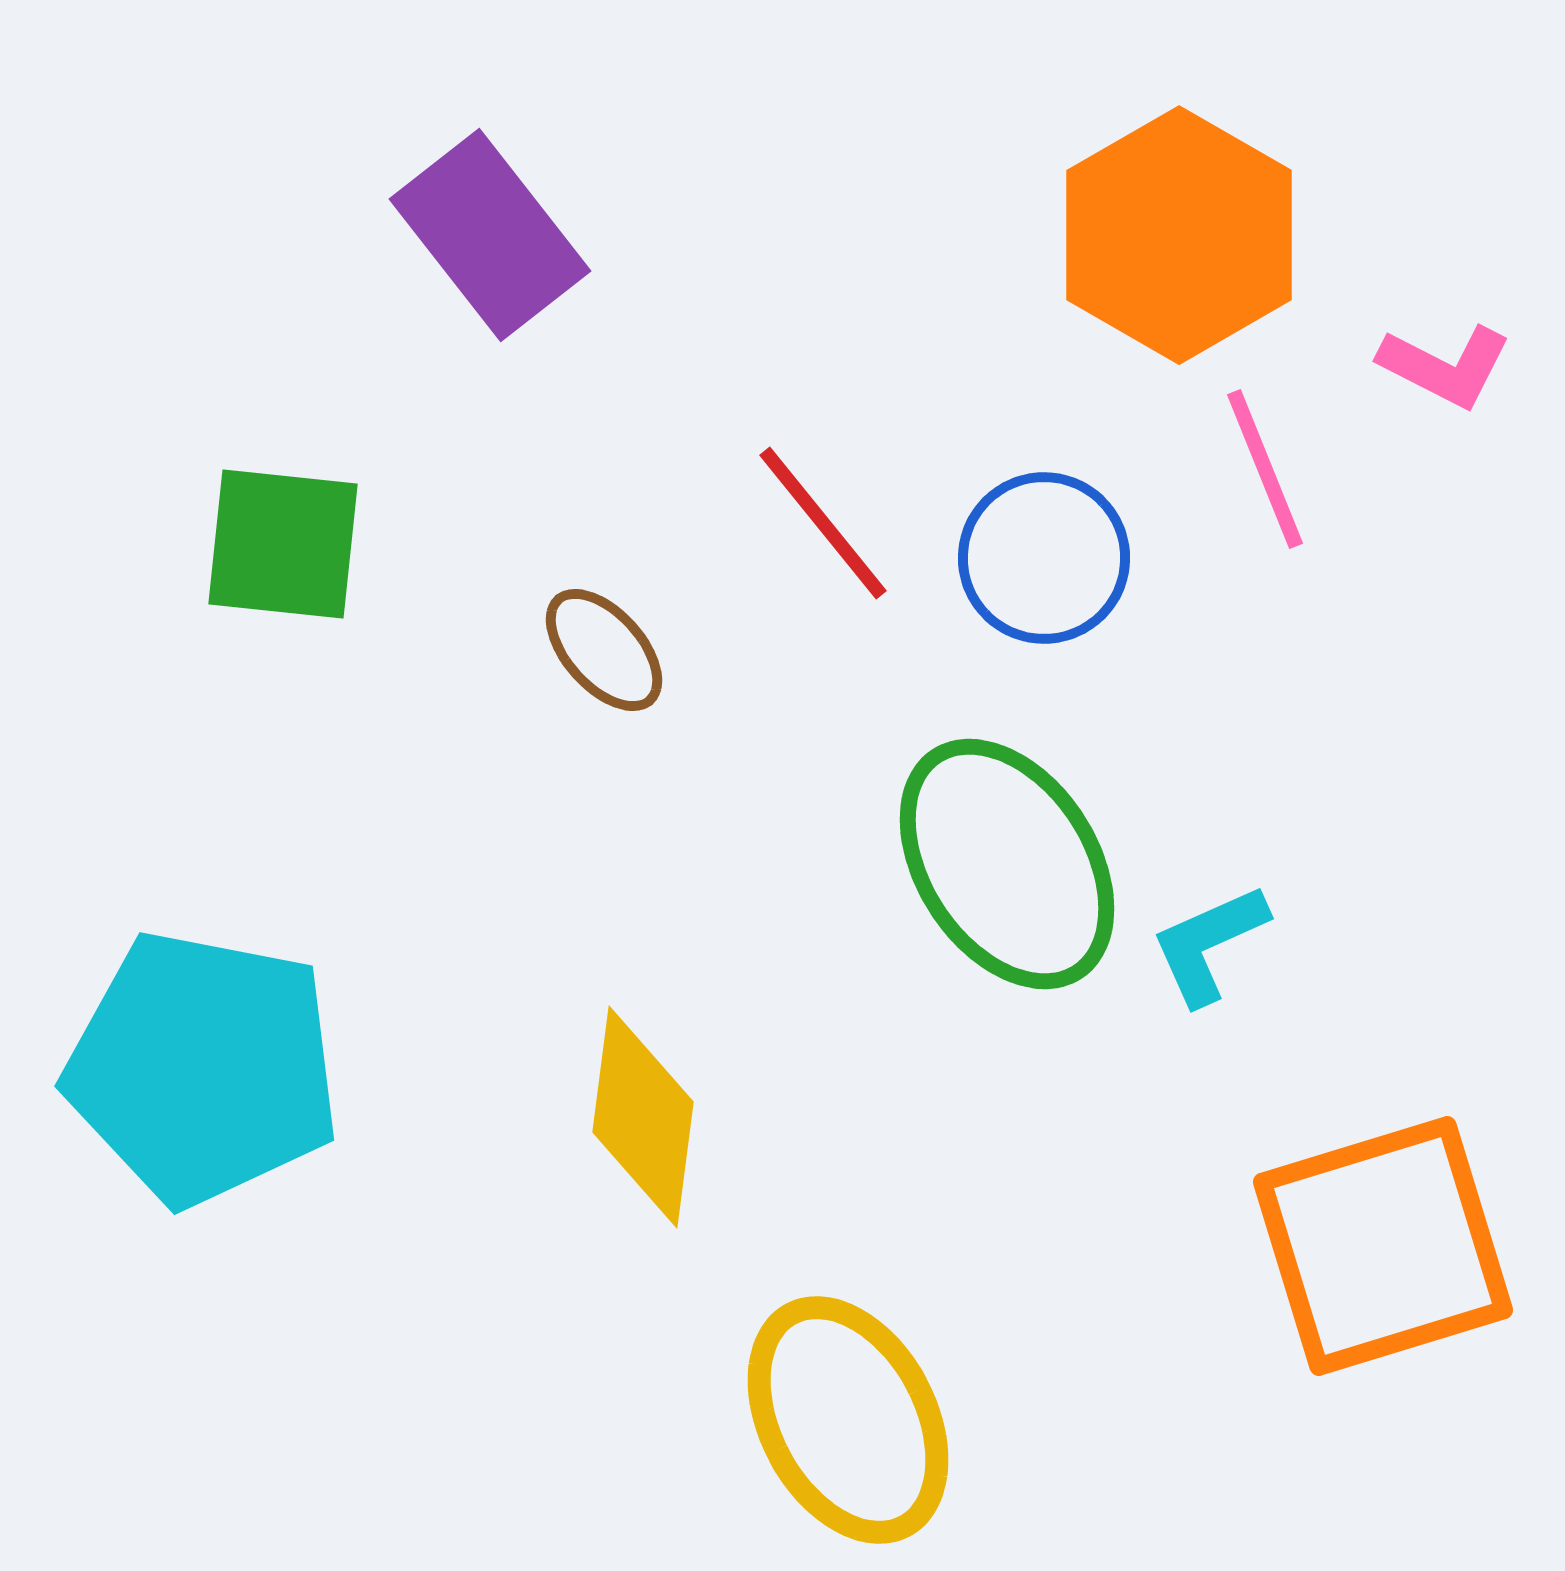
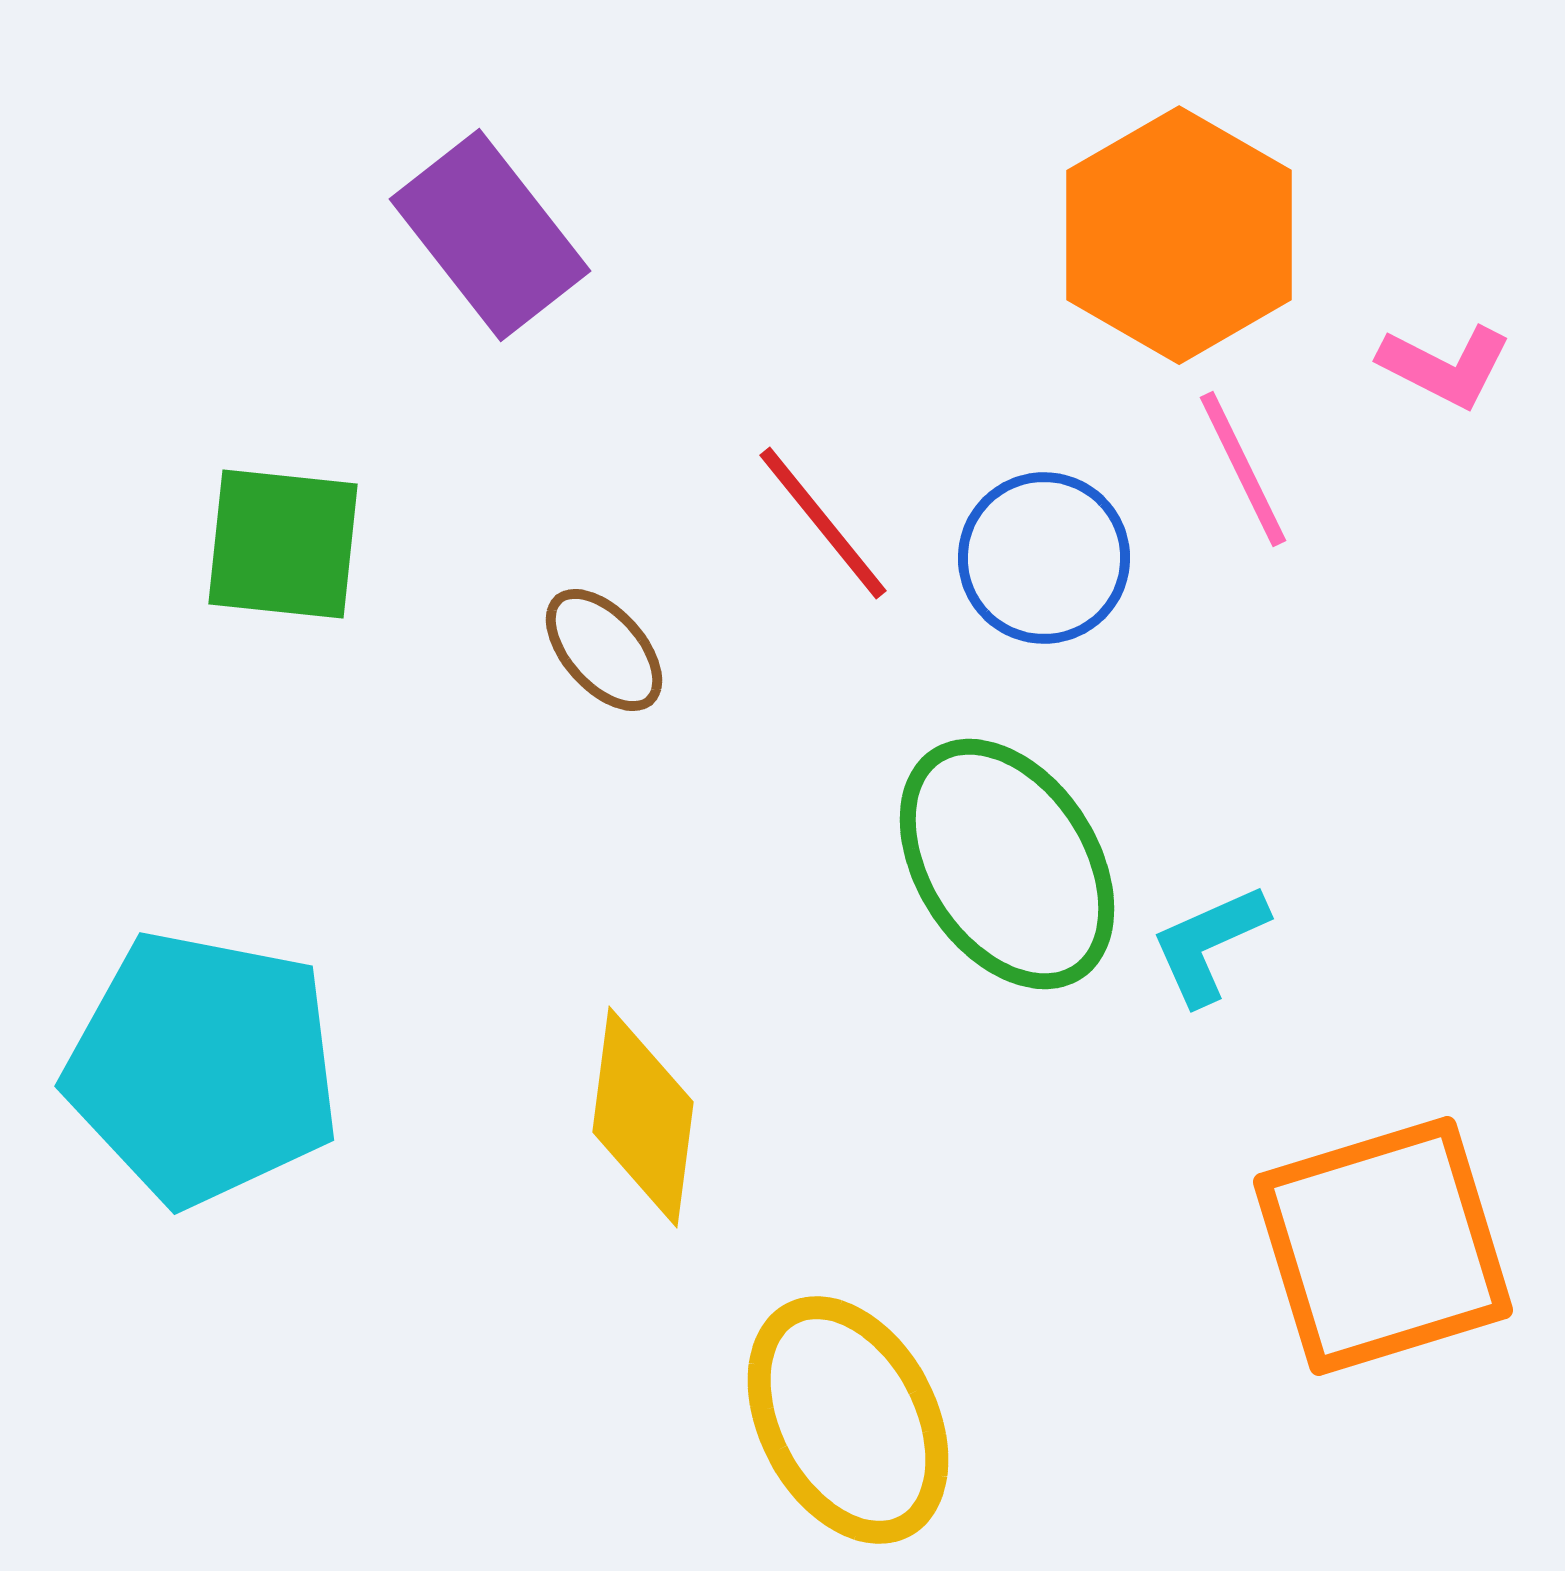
pink line: moved 22 px left; rotated 4 degrees counterclockwise
